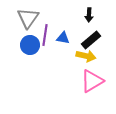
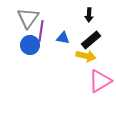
purple line: moved 4 px left, 4 px up
pink triangle: moved 8 px right
